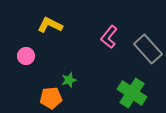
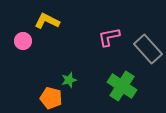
yellow L-shape: moved 3 px left, 4 px up
pink L-shape: rotated 40 degrees clockwise
pink circle: moved 3 px left, 15 px up
green cross: moved 10 px left, 7 px up
orange pentagon: rotated 20 degrees clockwise
